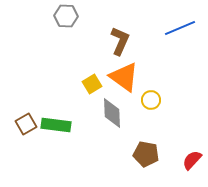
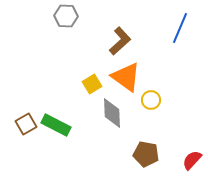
blue line: rotated 44 degrees counterclockwise
brown L-shape: rotated 24 degrees clockwise
orange triangle: moved 2 px right
green rectangle: rotated 20 degrees clockwise
